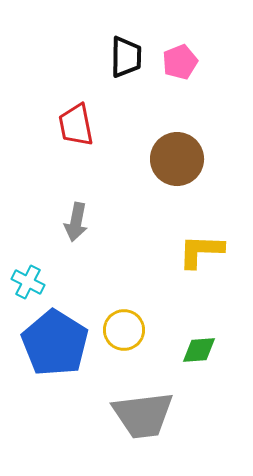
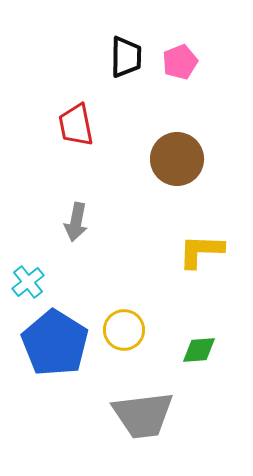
cyan cross: rotated 24 degrees clockwise
